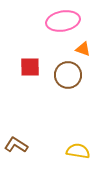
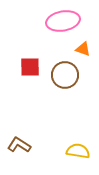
brown circle: moved 3 px left
brown L-shape: moved 3 px right
